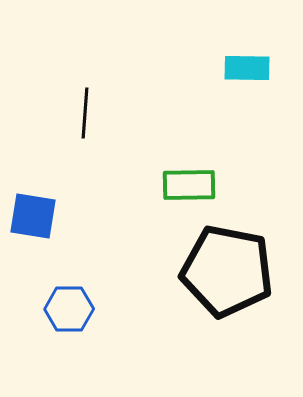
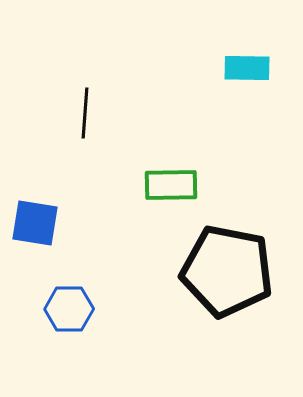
green rectangle: moved 18 px left
blue square: moved 2 px right, 7 px down
